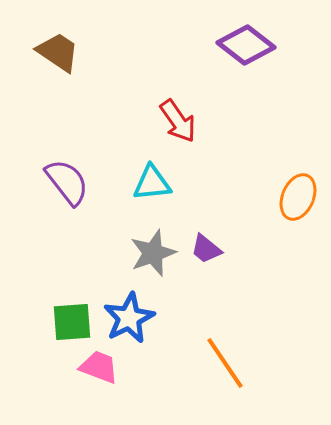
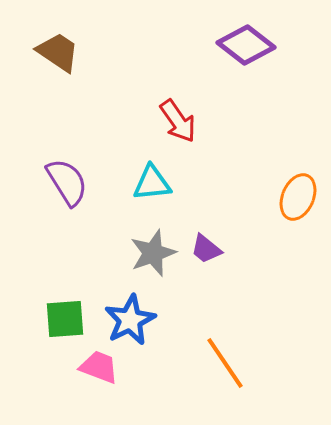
purple semicircle: rotated 6 degrees clockwise
blue star: moved 1 px right, 2 px down
green square: moved 7 px left, 3 px up
